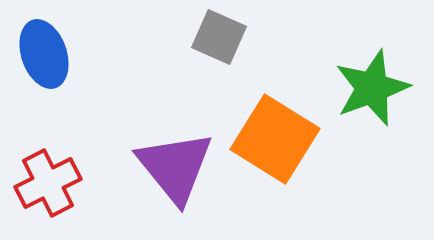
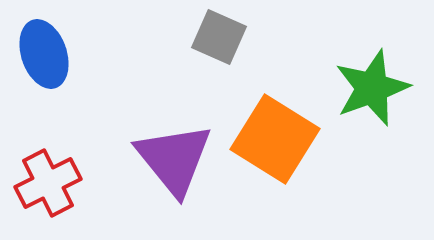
purple triangle: moved 1 px left, 8 px up
